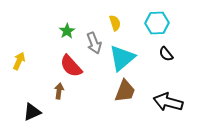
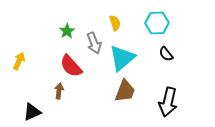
black arrow: rotated 92 degrees counterclockwise
